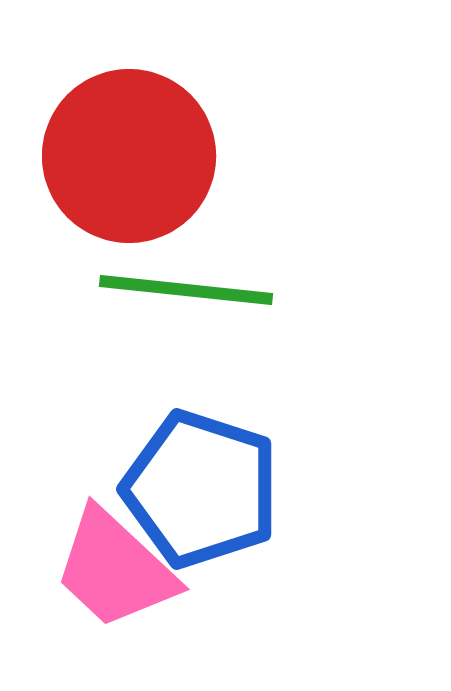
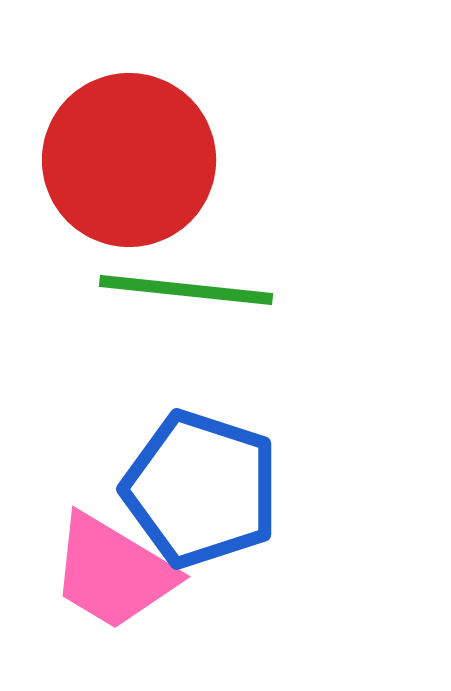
red circle: moved 4 px down
pink trapezoid: moved 2 px left, 3 px down; rotated 12 degrees counterclockwise
